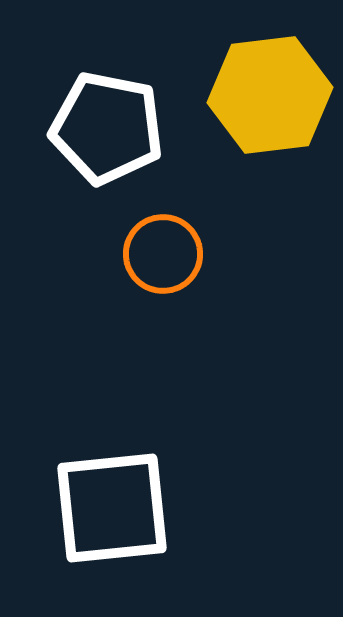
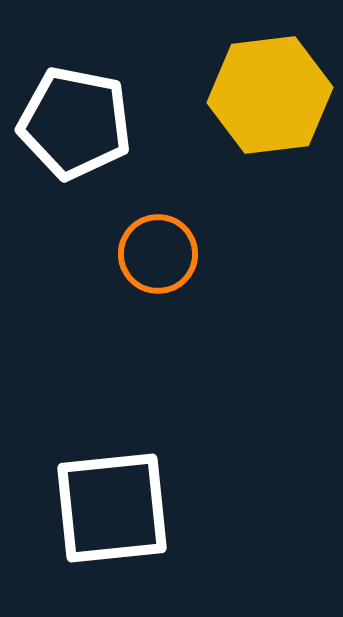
white pentagon: moved 32 px left, 5 px up
orange circle: moved 5 px left
